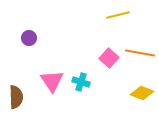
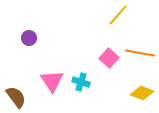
yellow line: rotated 35 degrees counterclockwise
brown semicircle: rotated 35 degrees counterclockwise
